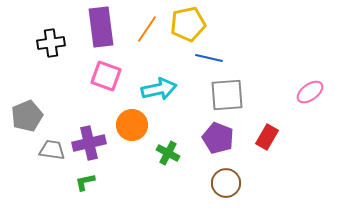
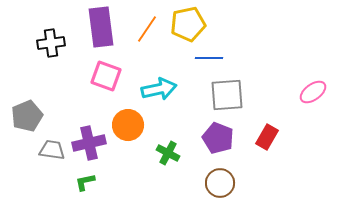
blue line: rotated 12 degrees counterclockwise
pink ellipse: moved 3 px right
orange circle: moved 4 px left
brown circle: moved 6 px left
